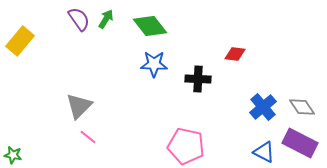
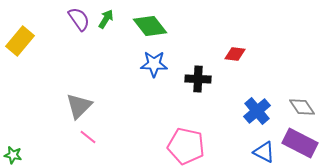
blue cross: moved 6 px left, 4 px down
